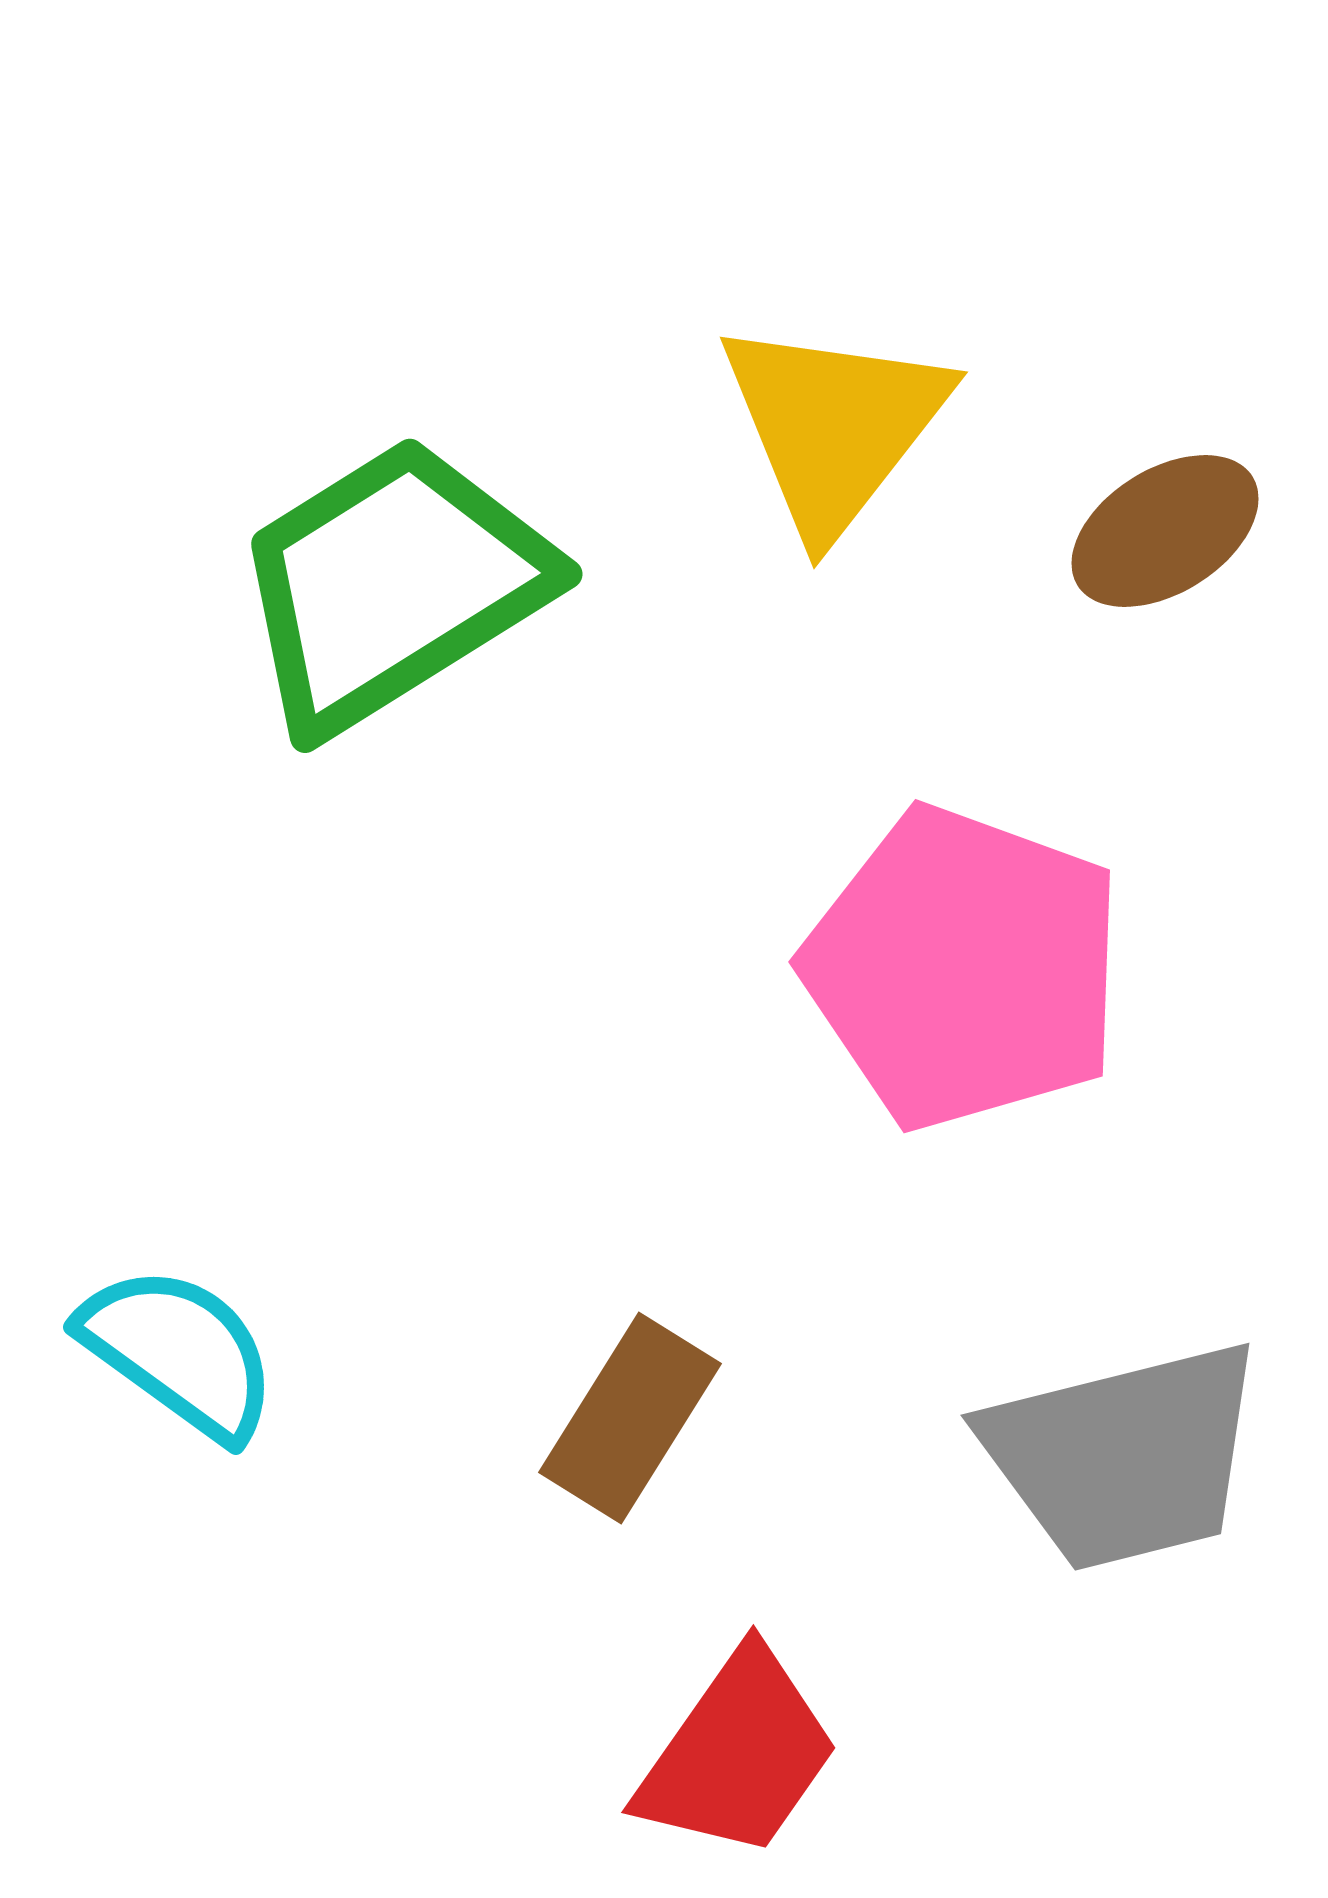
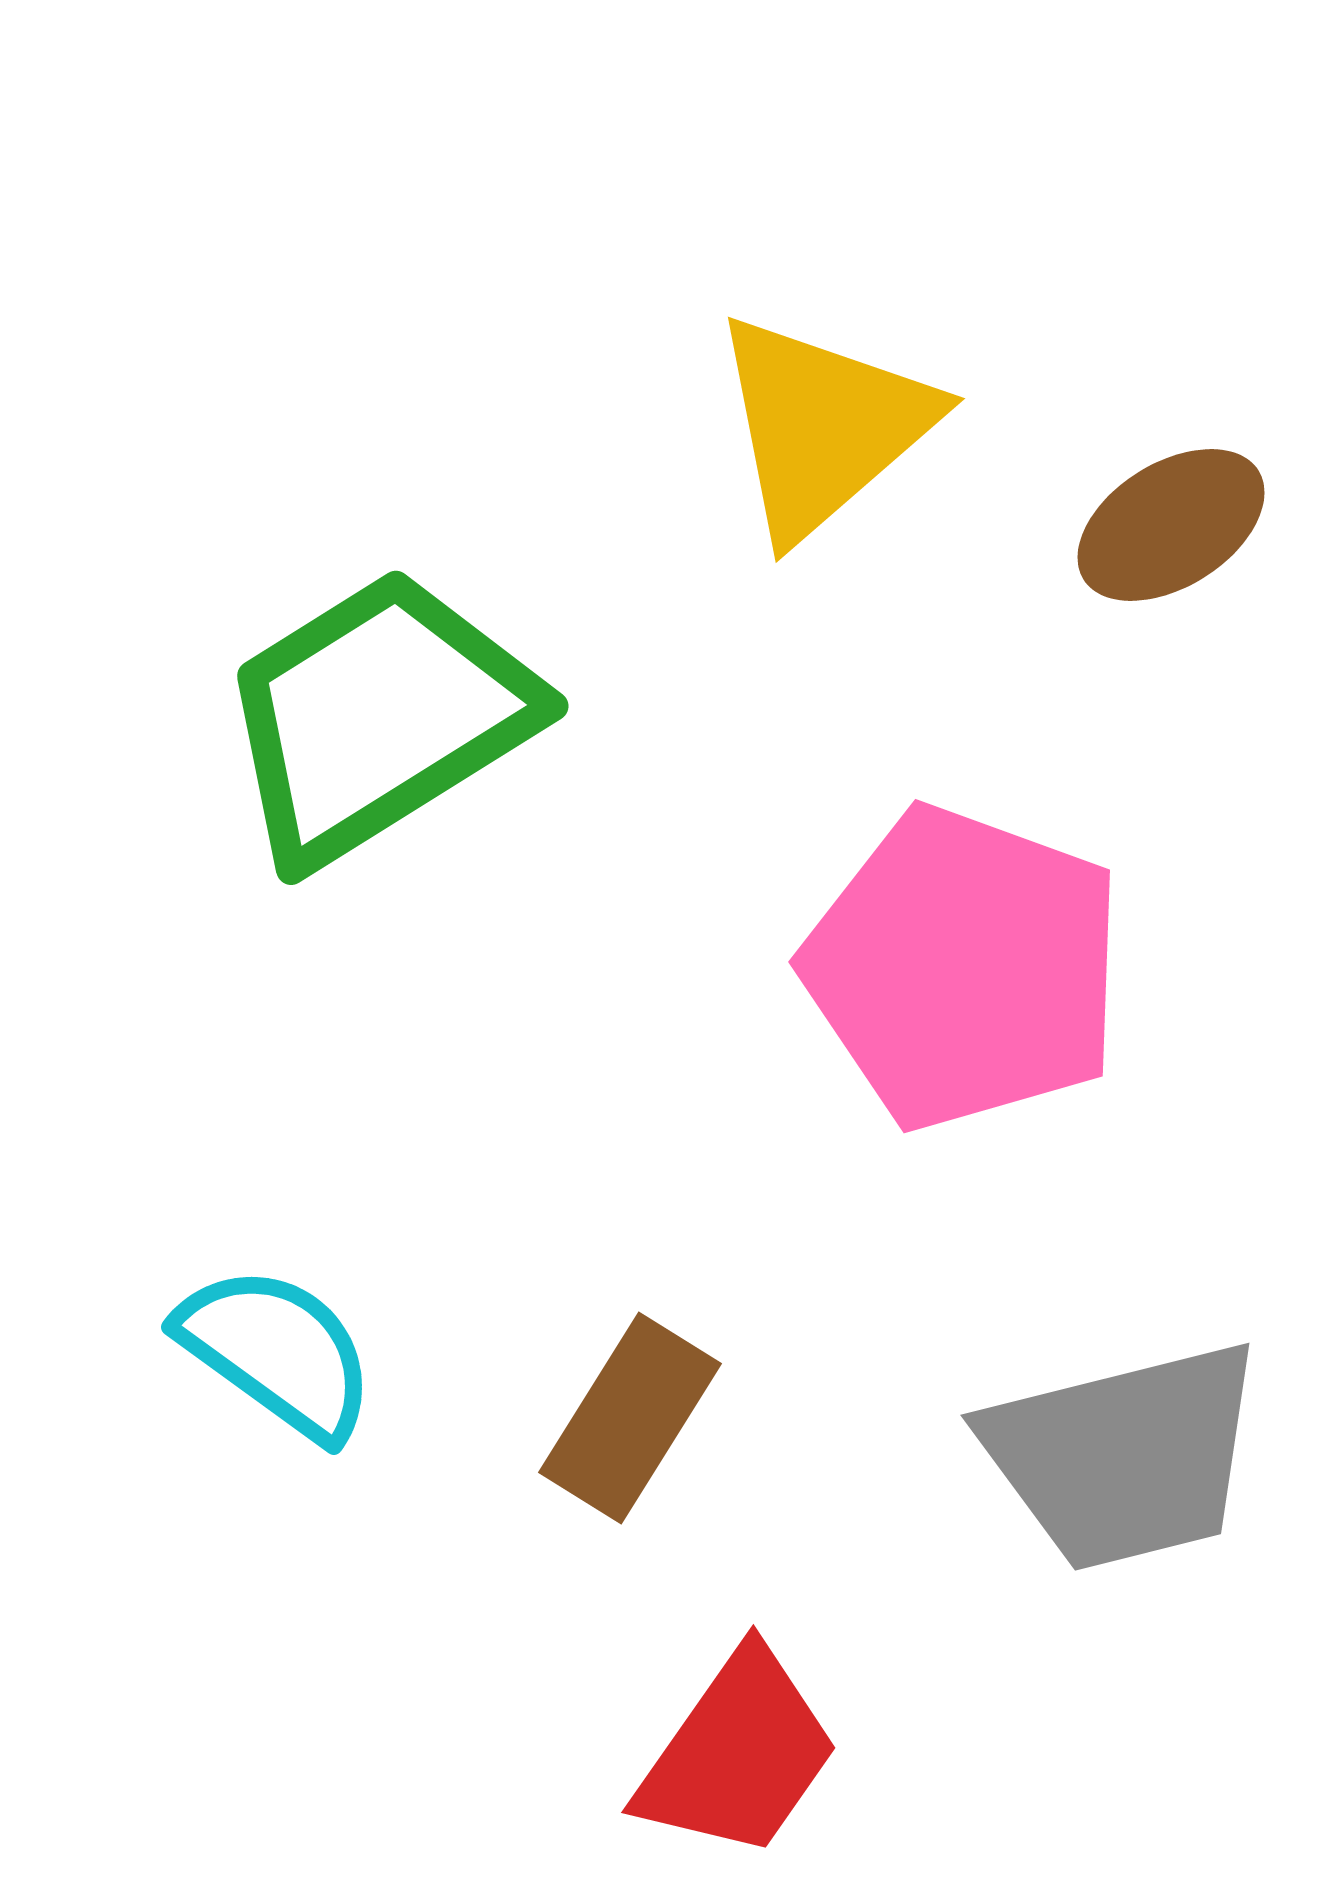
yellow triangle: moved 11 px left; rotated 11 degrees clockwise
brown ellipse: moved 6 px right, 6 px up
green trapezoid: moved 14 px left, 132 px down
cyan semicircle: moved 98 px right
